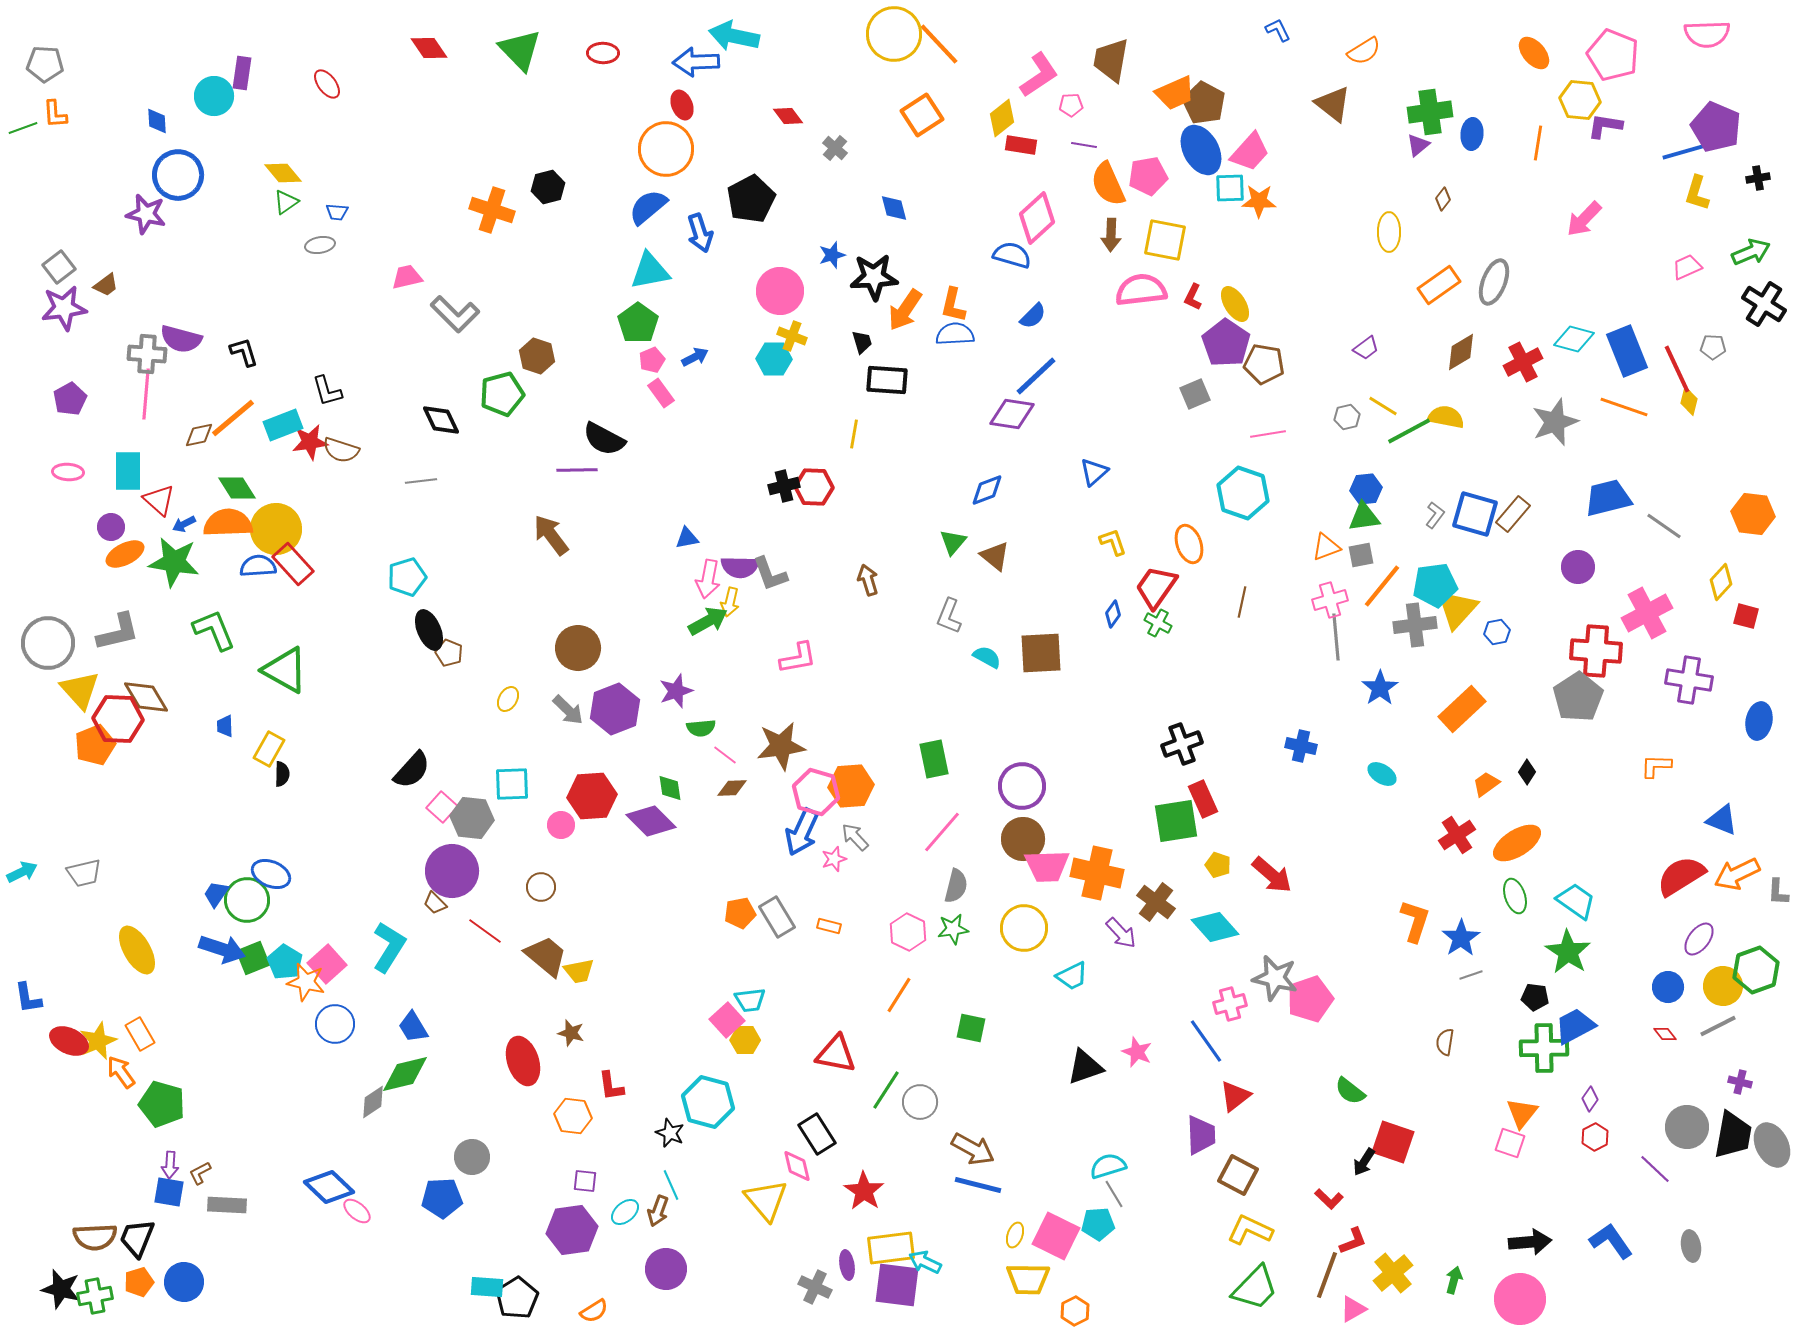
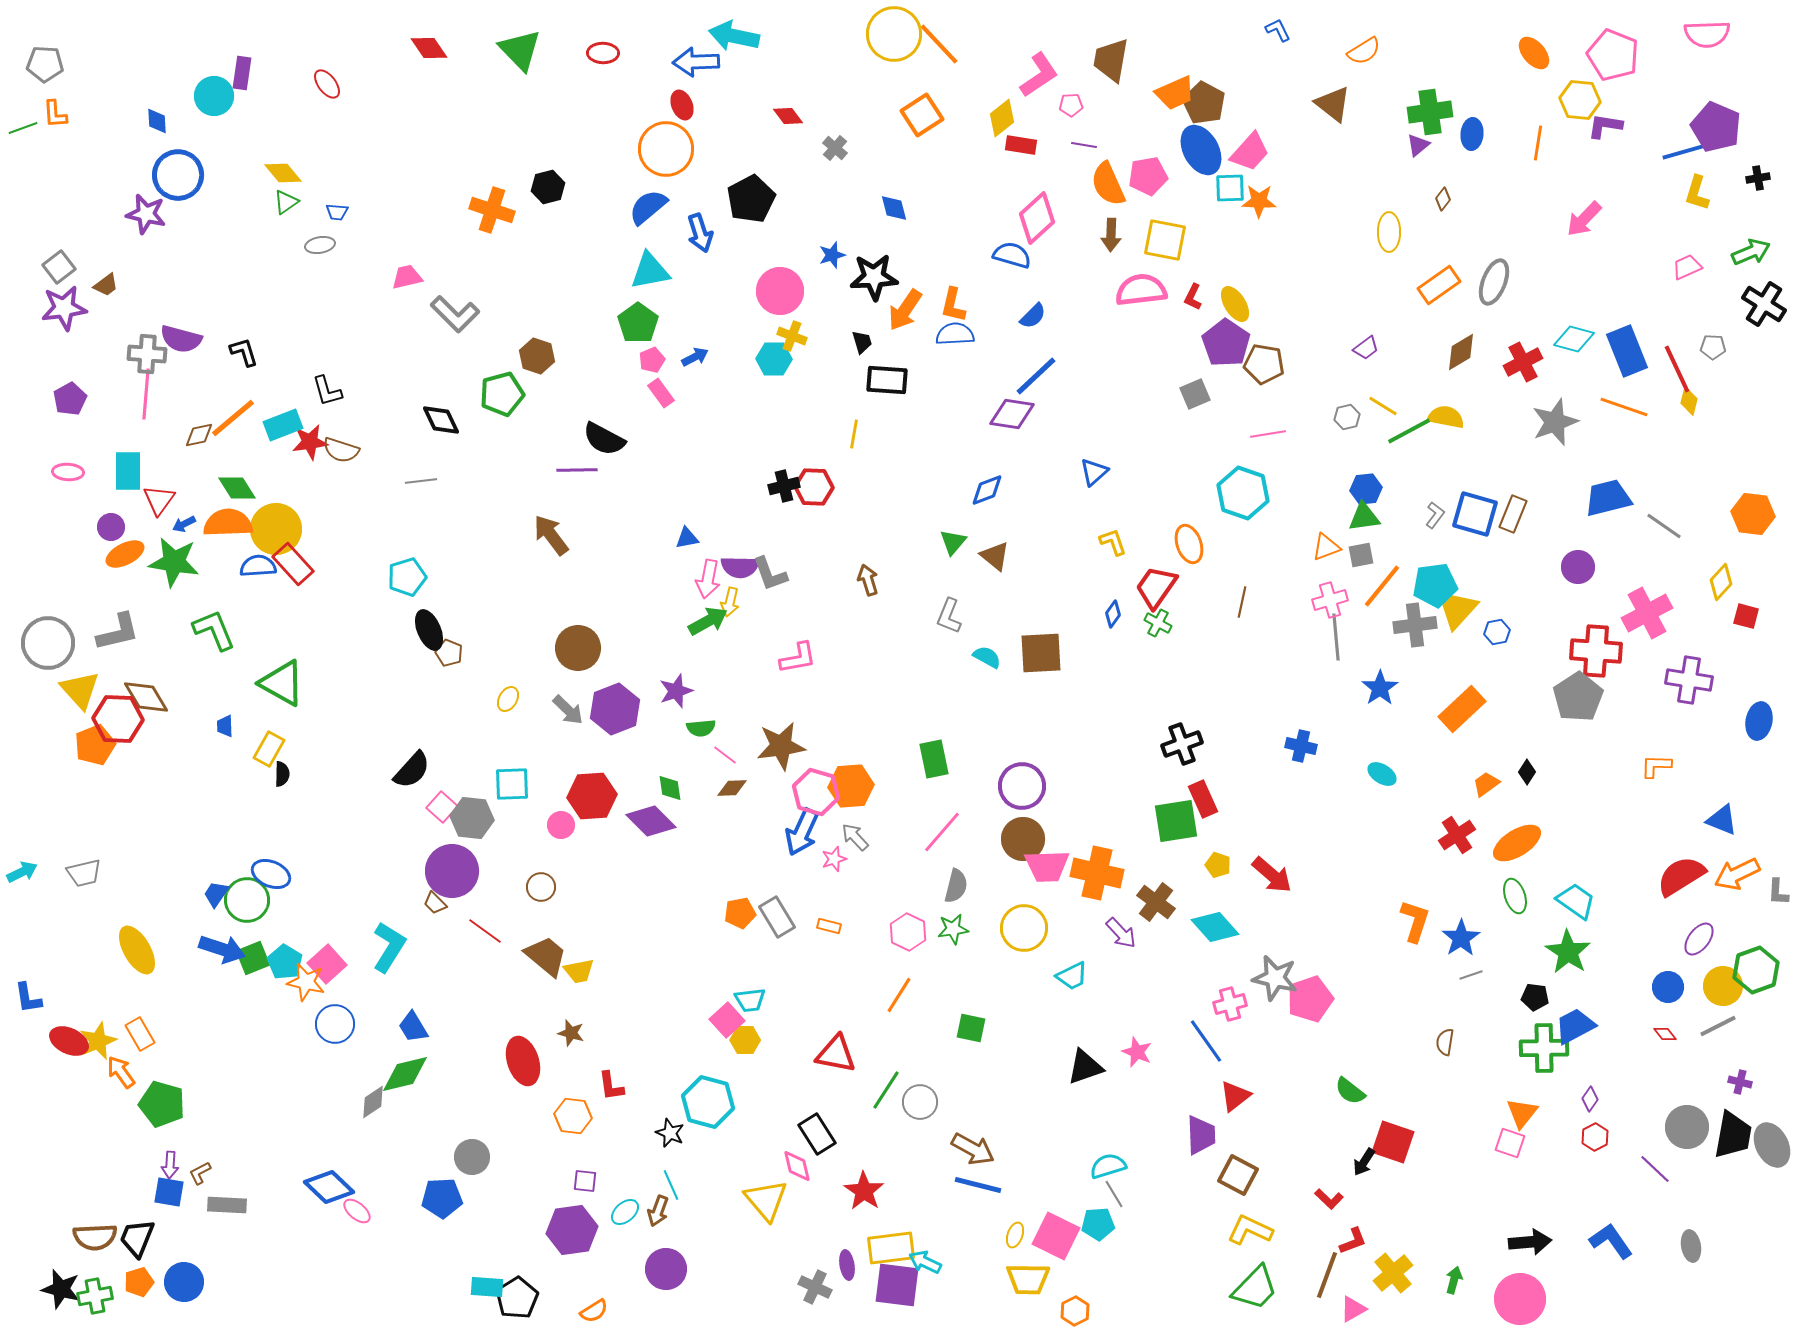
red triangle at (159, 500): rotated 24 degrees clockwise
brown rectangle at (1513, 514): rotated 18 degrees counterclockwise
green triangle at (285, 670): moved 3 px left, 13 px down
